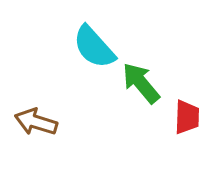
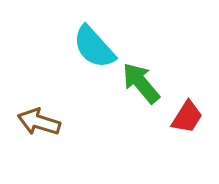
red trapezoid: rotated 30 degrees clockwise
brown arrow: moved 3 px right
